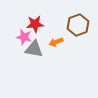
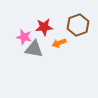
red star: moved 9 px right, 3 px down
orange arrow: moved 3 px right, 1 px down
